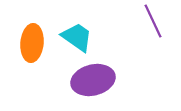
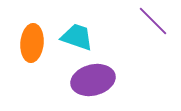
purple line: rotated 20 degrees counterclockwise
cyan trapezoid: rotated 16 degrees counterclockwise
